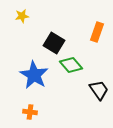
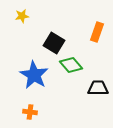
black trapezoid: moved 1 px left, 2 px up; rotated 55 degrees counterclockwise
